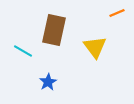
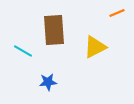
brown rectangle: rotated 16 degrees counterclockwise
yellow triangle: rotated 40 degrees clockwise
blue star: rotated 24 degrees clockwise
